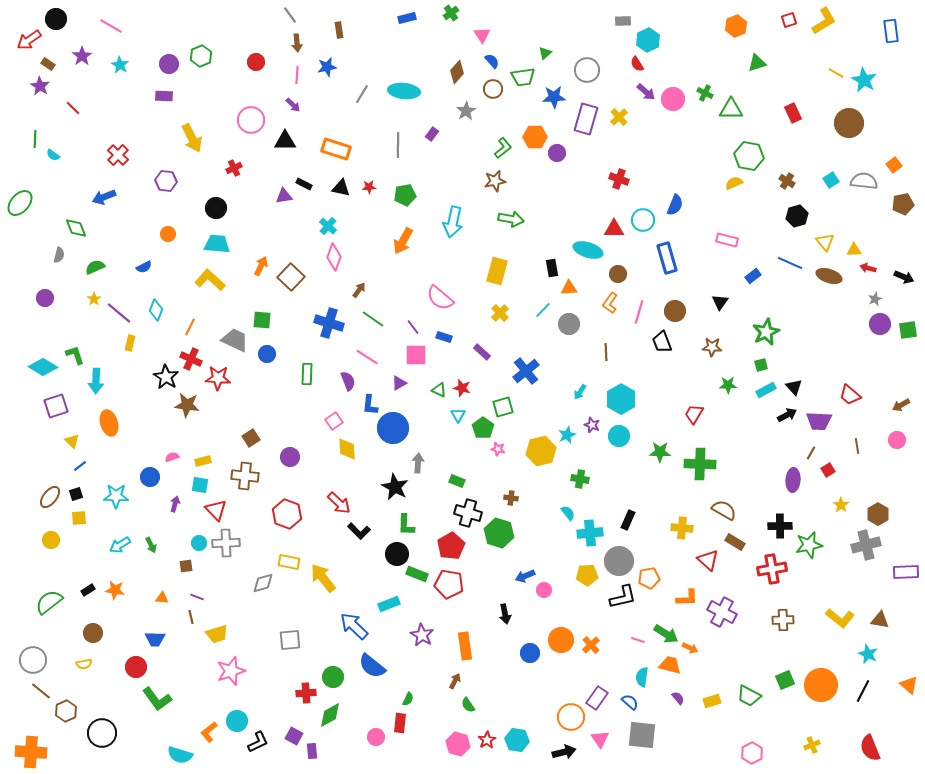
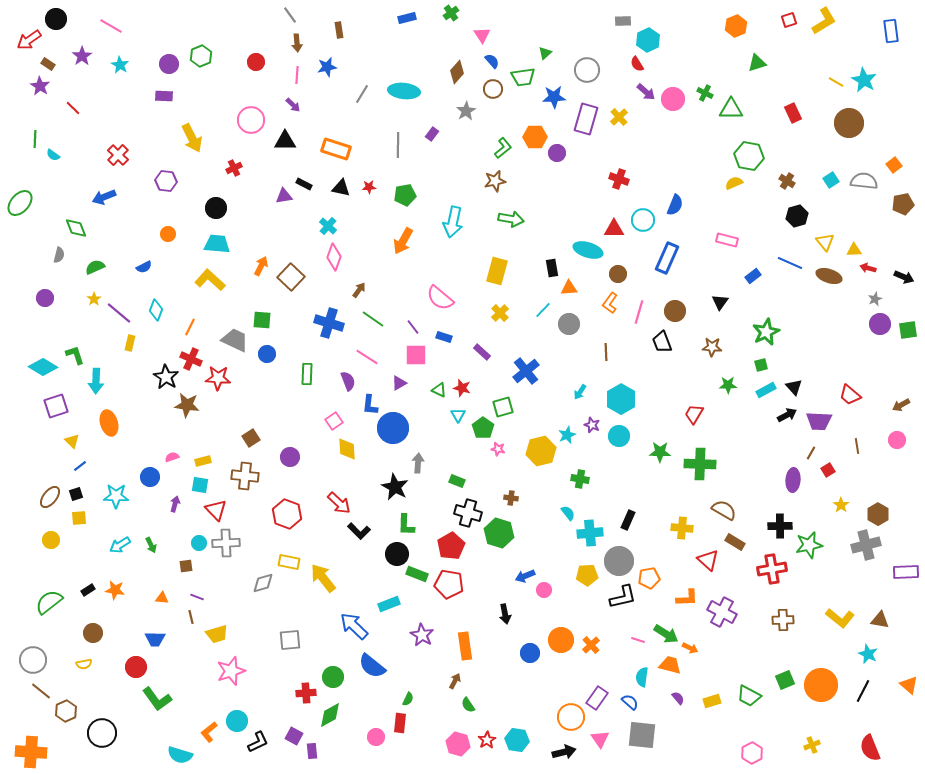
yellow line at (836, 73): moved 9 px down
blue rectangle at (667, 258): rotated 40 degrees clockwise
